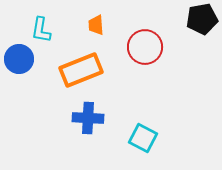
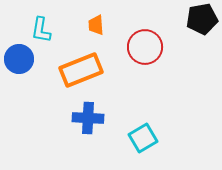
cyan square: rotated 32 degrees clockwise
